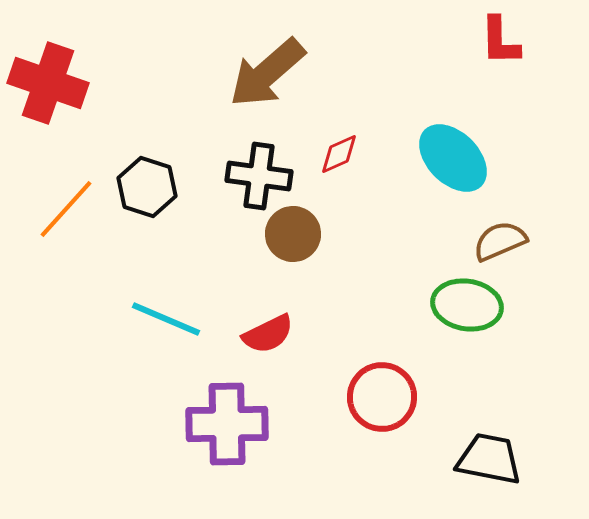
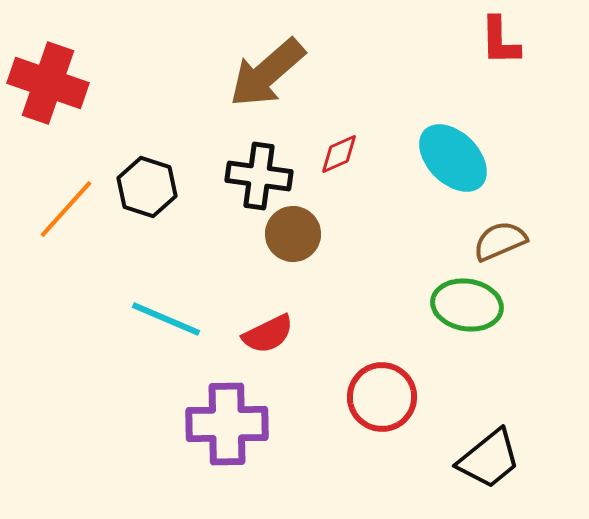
black trapezoid: rotated 130 degrees clockwise
